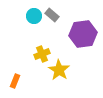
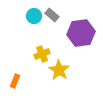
purple hexagon: moved 2 px left, 1 px up
